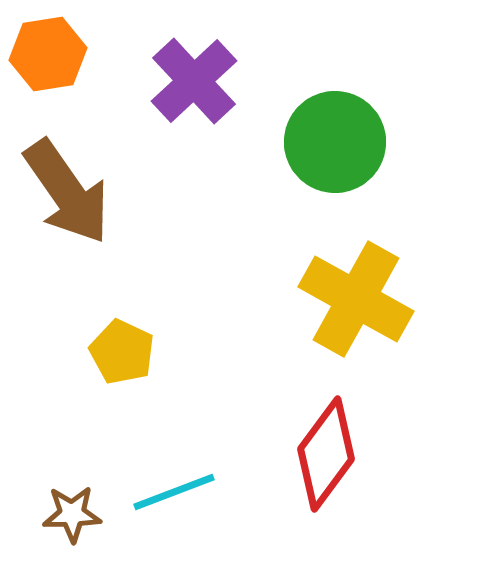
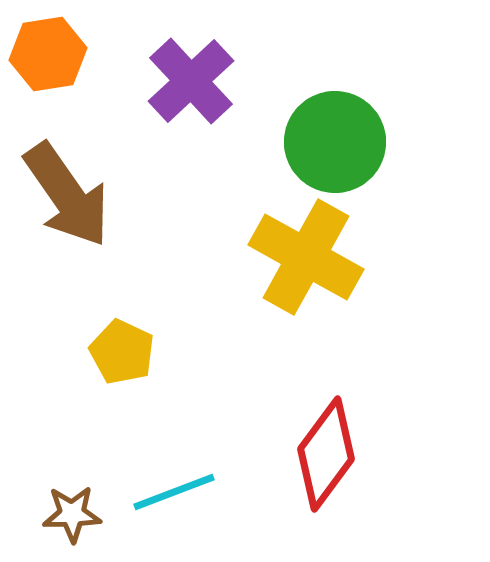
purple cross: moved 3 px left
brown arrow: moved 3 px down
yellow cross: moved 50 px left, 42 px up
